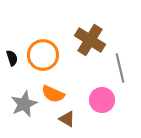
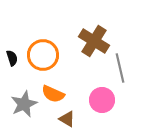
brown cross: moved 4 px right, 1 px down
